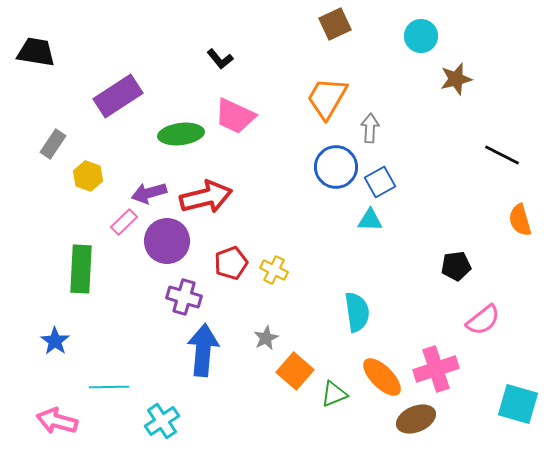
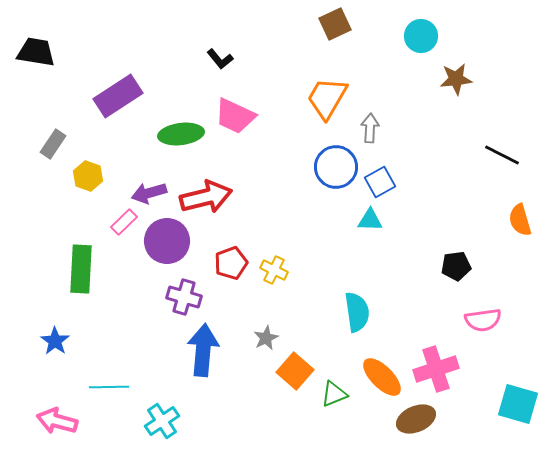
brown star: rotated 8 degrees clockwise
pink semicircle: rotated 30 degrees clockwise
